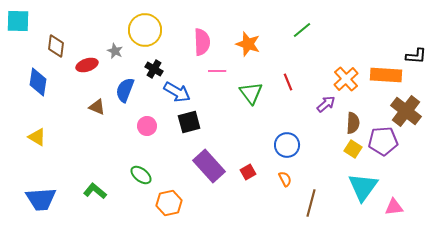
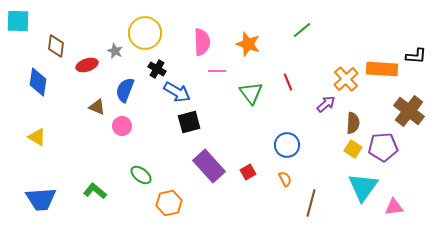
yellow circle: moved 3 px down
black cross: moved 3 px right
orange rectangle: moved 4 px left, 6 px up
brown cross: moved 3 px right
pink circle: moved 25 px left
purple pentagon: moved 6 px down
